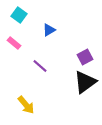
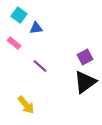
blue triangle: moved 13 px left, 2 px up; rotated 24 degrees clockwise
